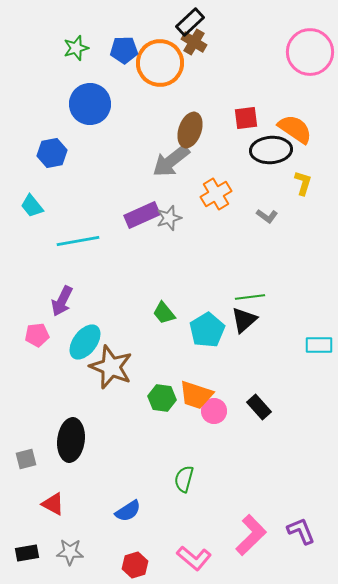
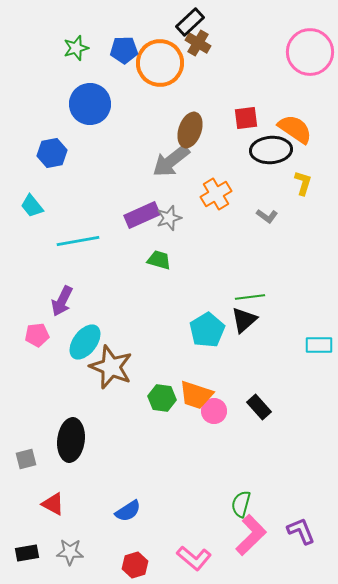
brown cross at (194, 42): moved 4 px right, 1 px down
green trapezoid at (164, 313): moved 5 px left, 53 px up; rotated 145 degrees clockwise
green semicircle at (184, 479): moved 57 px right, 25 px down
